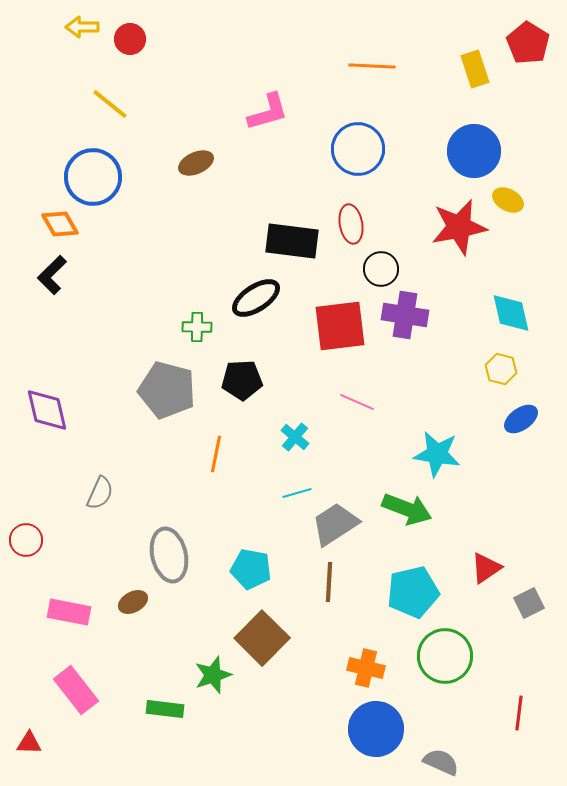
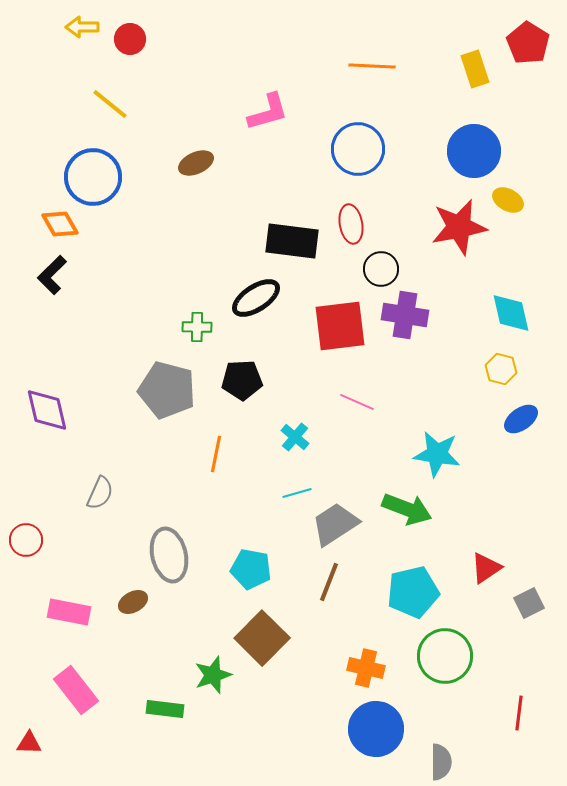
brown line at (329, 582): rotated 18 degrees clockwise
gray semicircle at (441, 762): rotated 66 degrees clockwise
